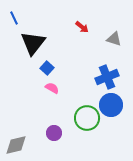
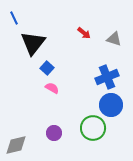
red arrow: moved 2 px right, 6 px down
green circle: moved 6 px right, 10 px down
